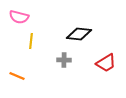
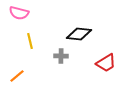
pink semicircle: moved 4 px up
yellow line: moved 1 px left; rotated 21 degrees counterclockwise
gray cross: moved 3 px left, 4 px up
orange line: rotated 63 degrees counterclockwise
